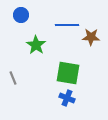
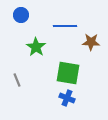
blue line: moved 2 px left, 1 px down
brown star: moved 5 px down
green star: moved 2 px down
gray line: moved 4 px right, 2 px down
